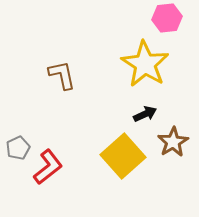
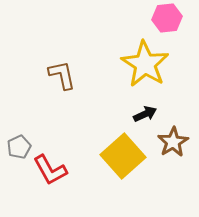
gray pentagon: moved 1 px right, 1 px up
red L-shape: moved 2 px right, 3 px down; rotated 99 degrees clockwise
